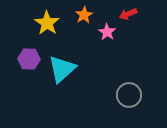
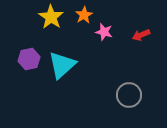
red arrow: moved 13 px right, 21 px down
yellow star: moved 4 px right, 6 px up
pink star: moved 3 px left; rotated 18 degrees counterclockwise
purple hexagon: rotated 15 degrees counterclockwise
cyan triangle: moved 4 px up
